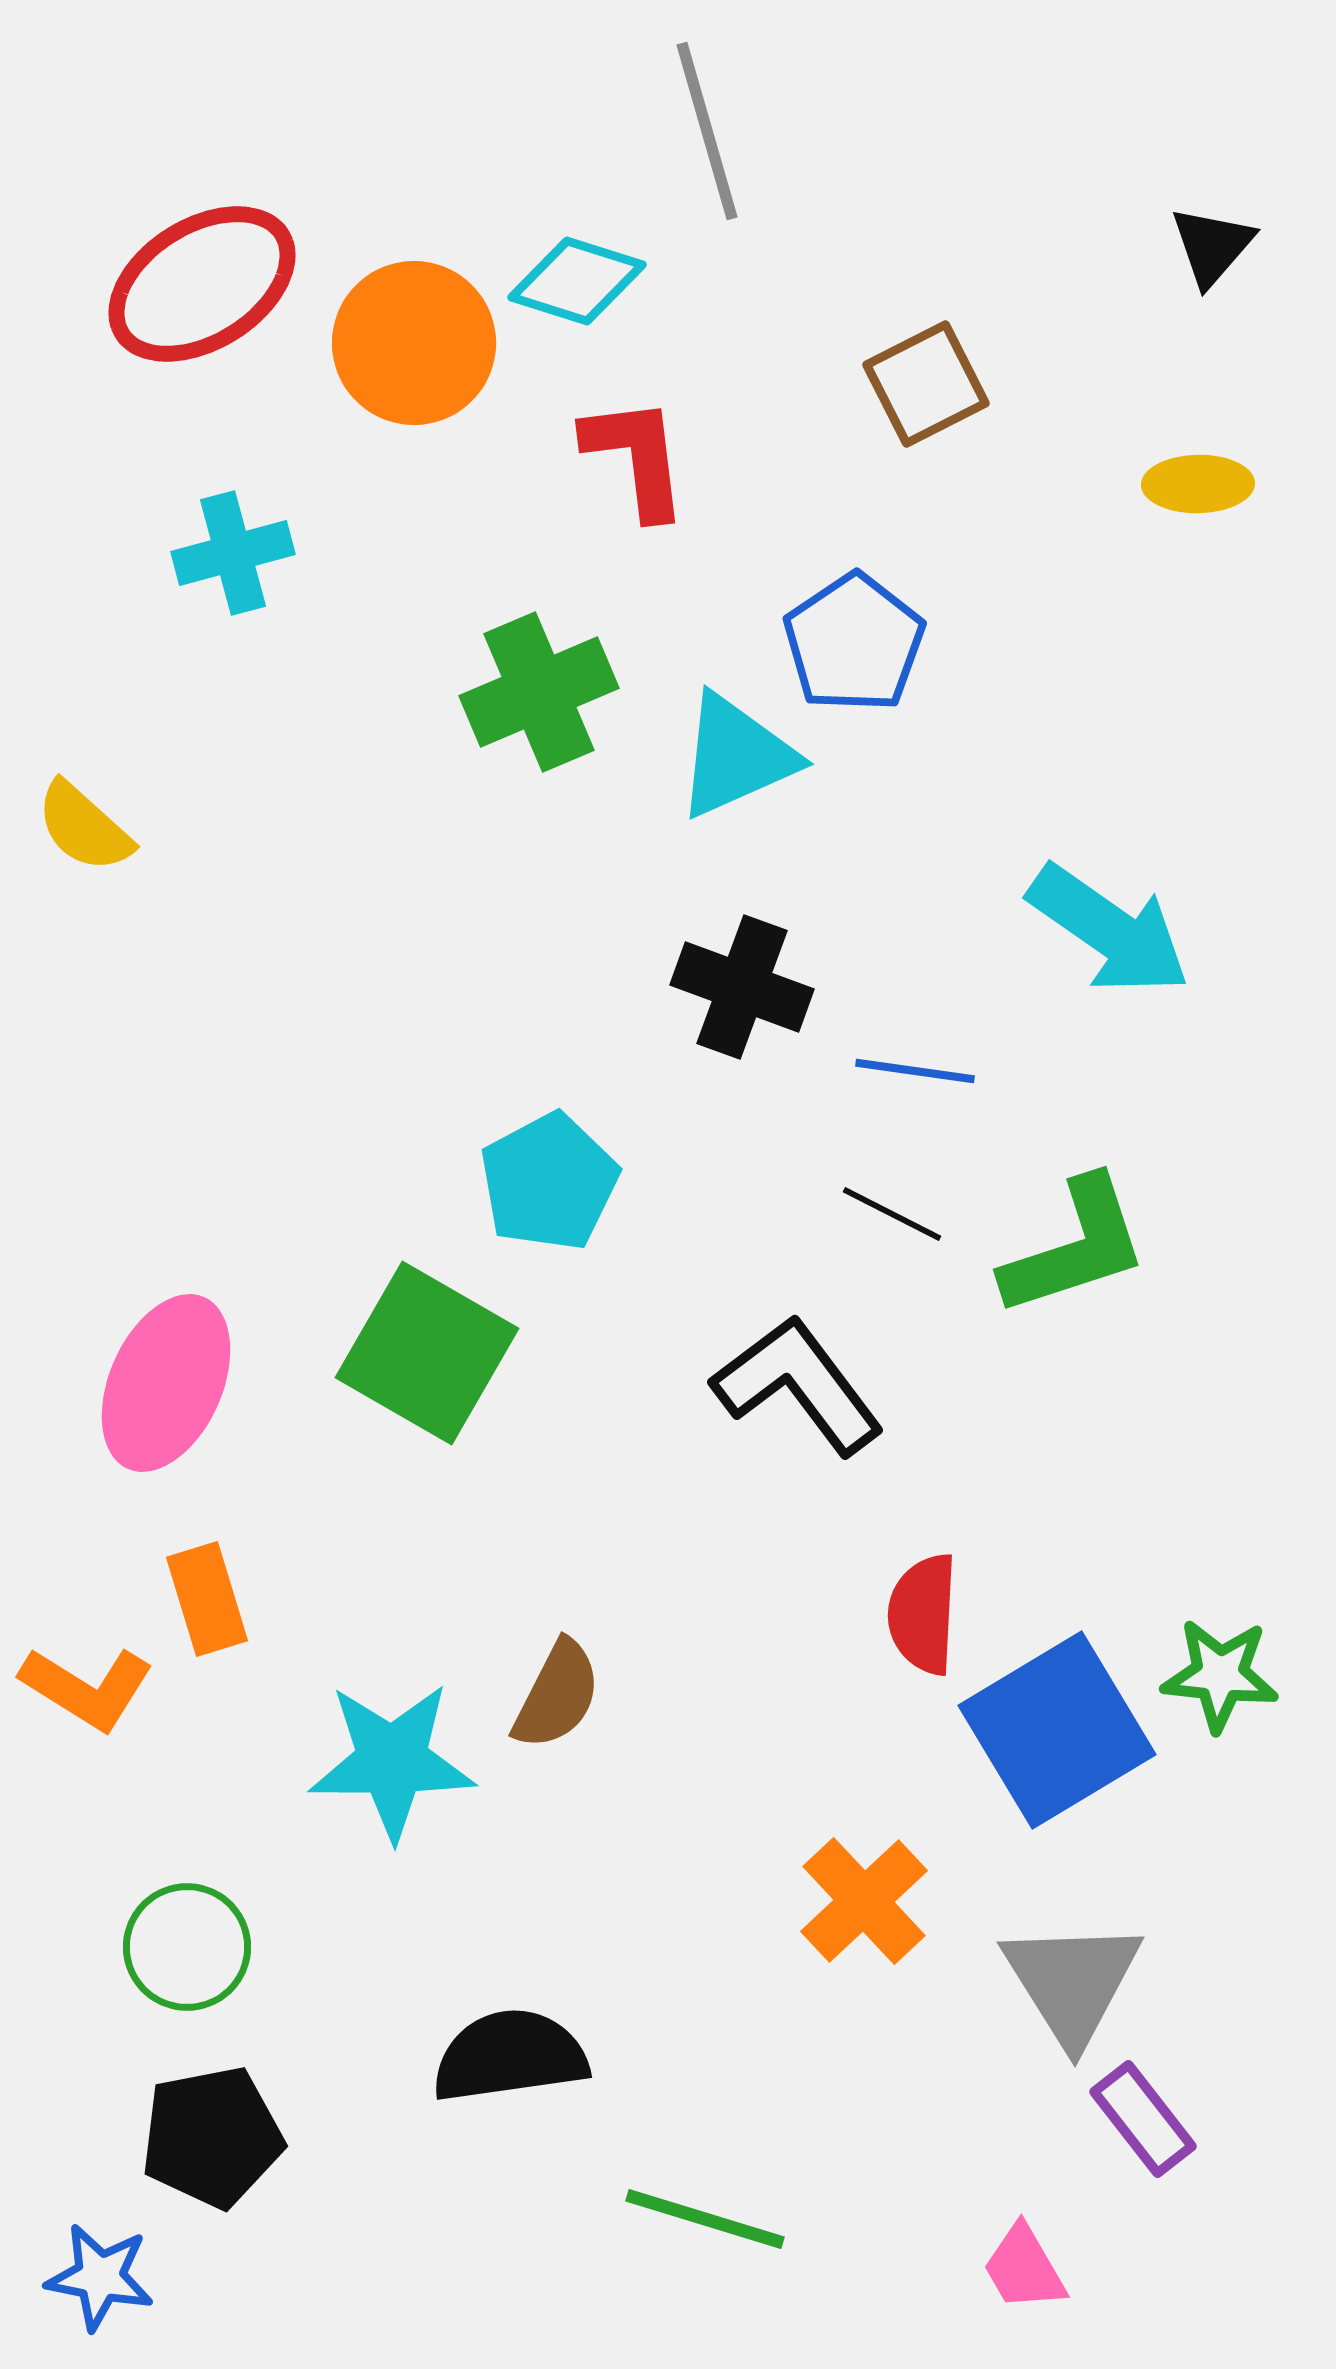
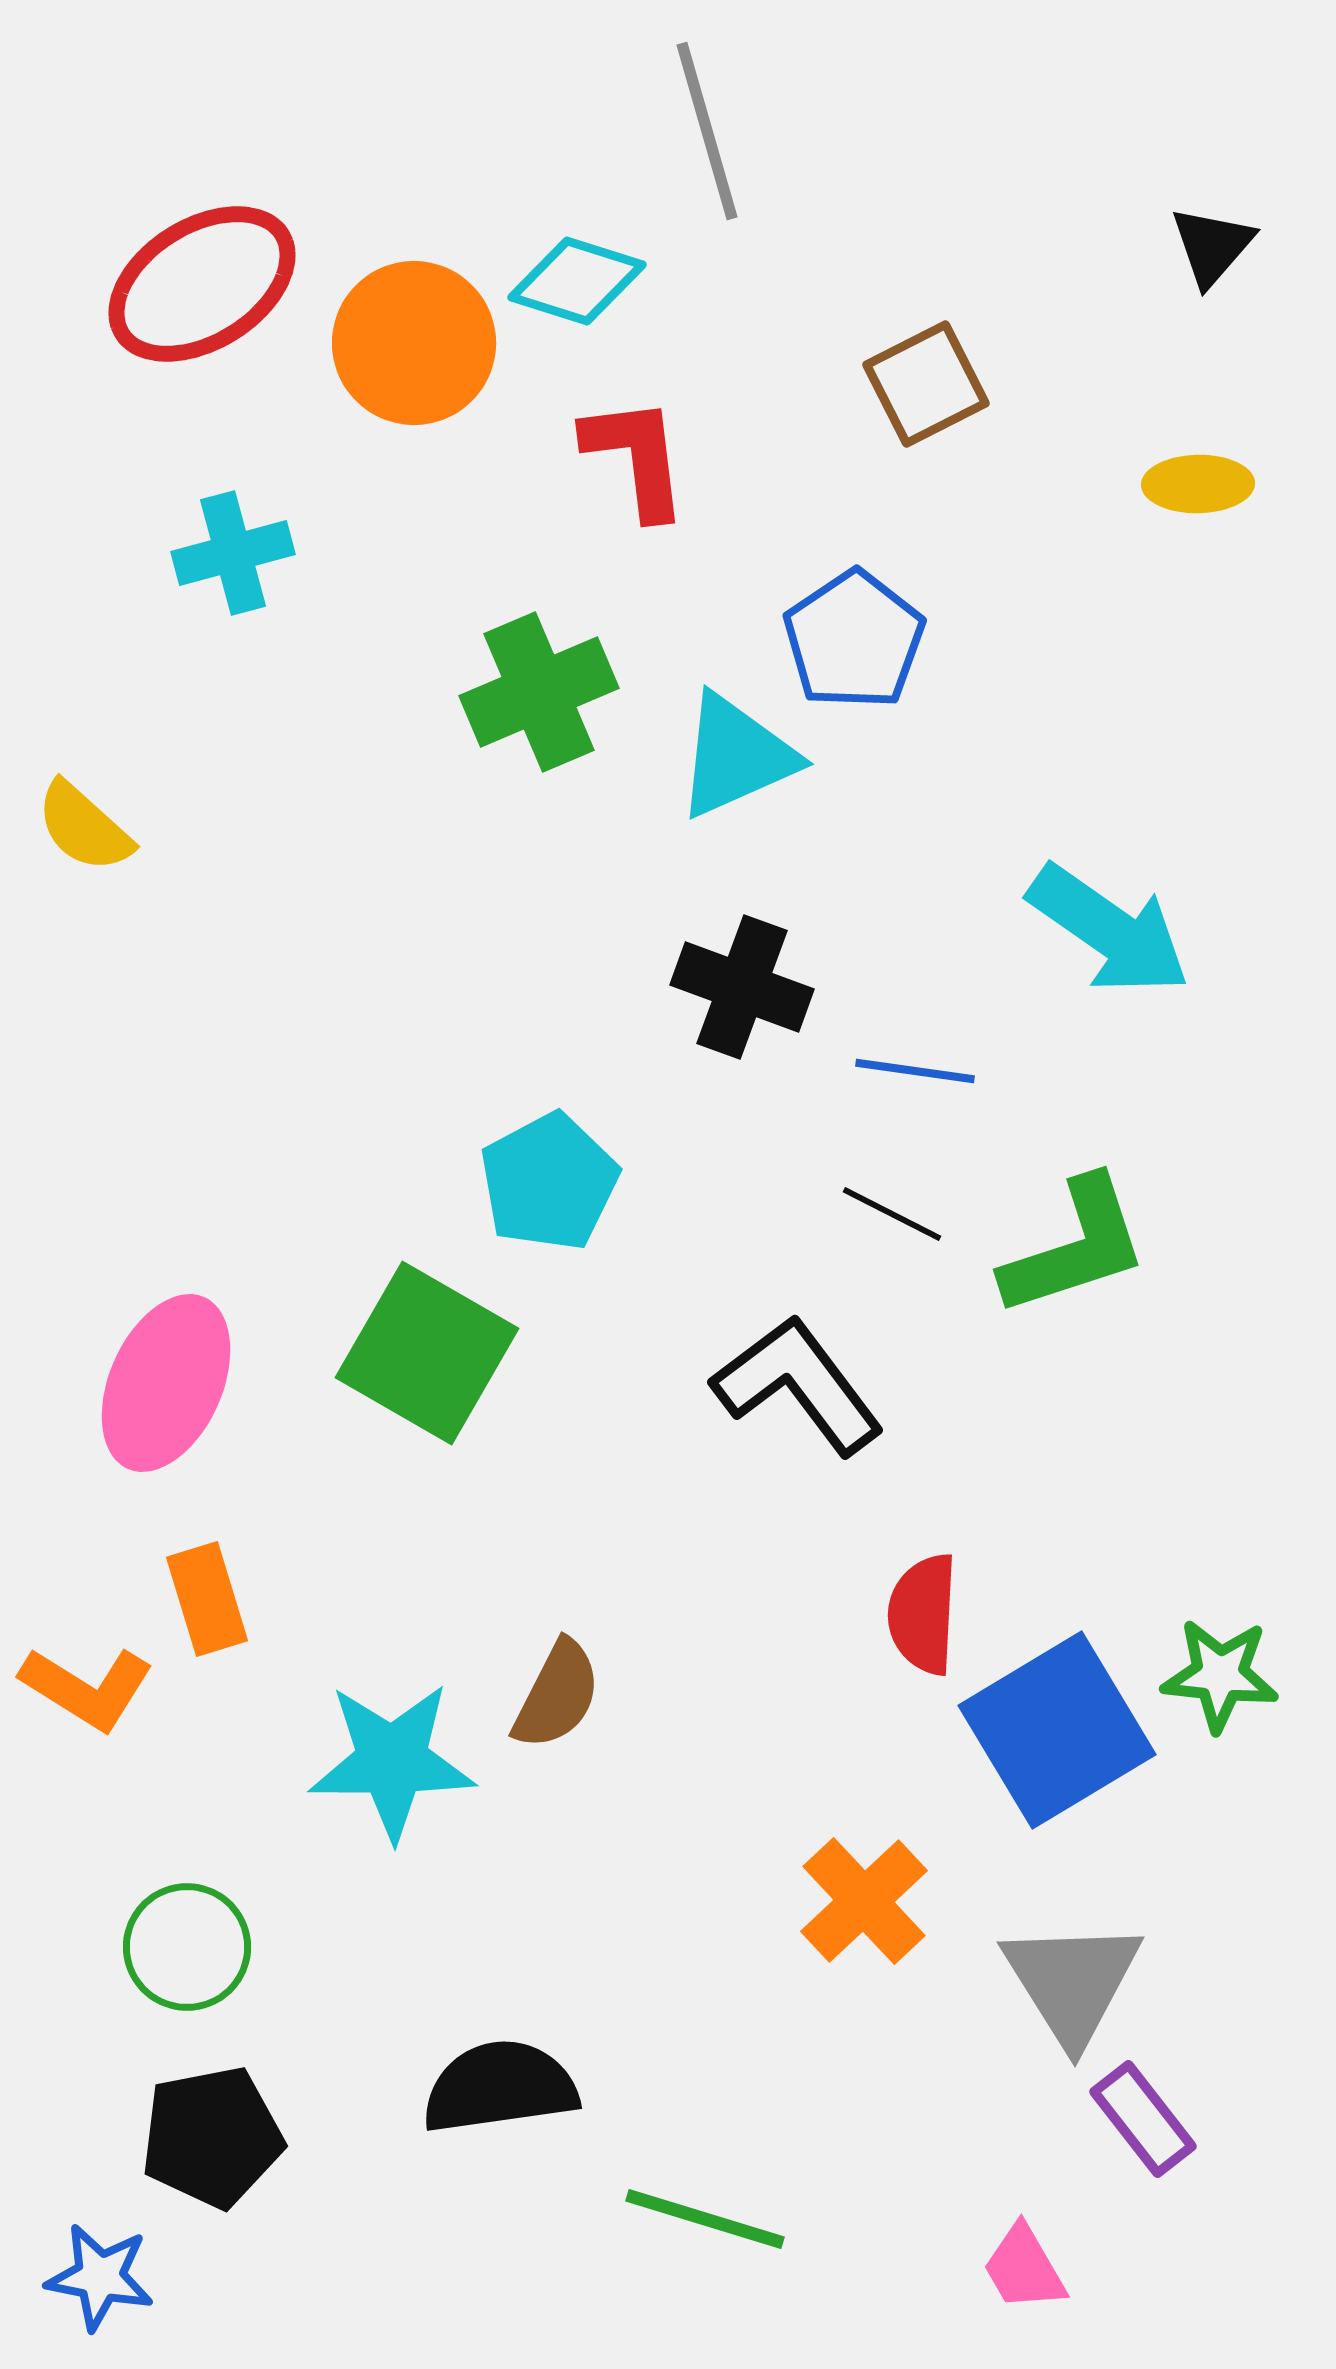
blue pentagon: moved 3 px up
black semicircle: moved 10 px left, 31 px down
